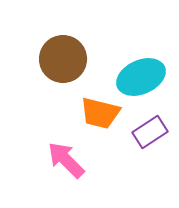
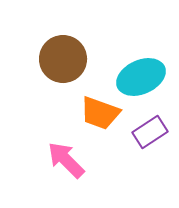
orange trapezoid: rotated 6 degrees clockwise
